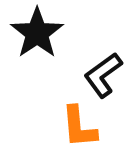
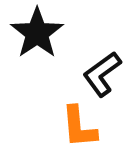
black L-shape: moved 1 px left, 1 px up
